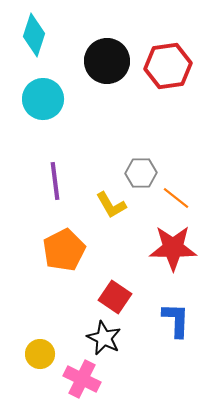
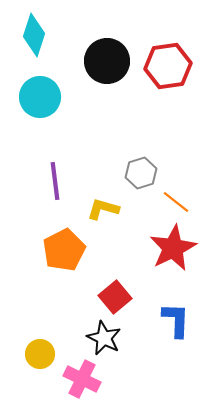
cyan circle: moved 3 px left, 2 px up
gray hexagon: rotated 16 degrees counterclockwise
orange line: moved 4 px down
yellow L-shape: moved 8 px left, 4 px down; rotated 136 degrees clockwise
red star: rotated 27 degrees counterclockwise
red square: rotated 16 degrees clockwise
